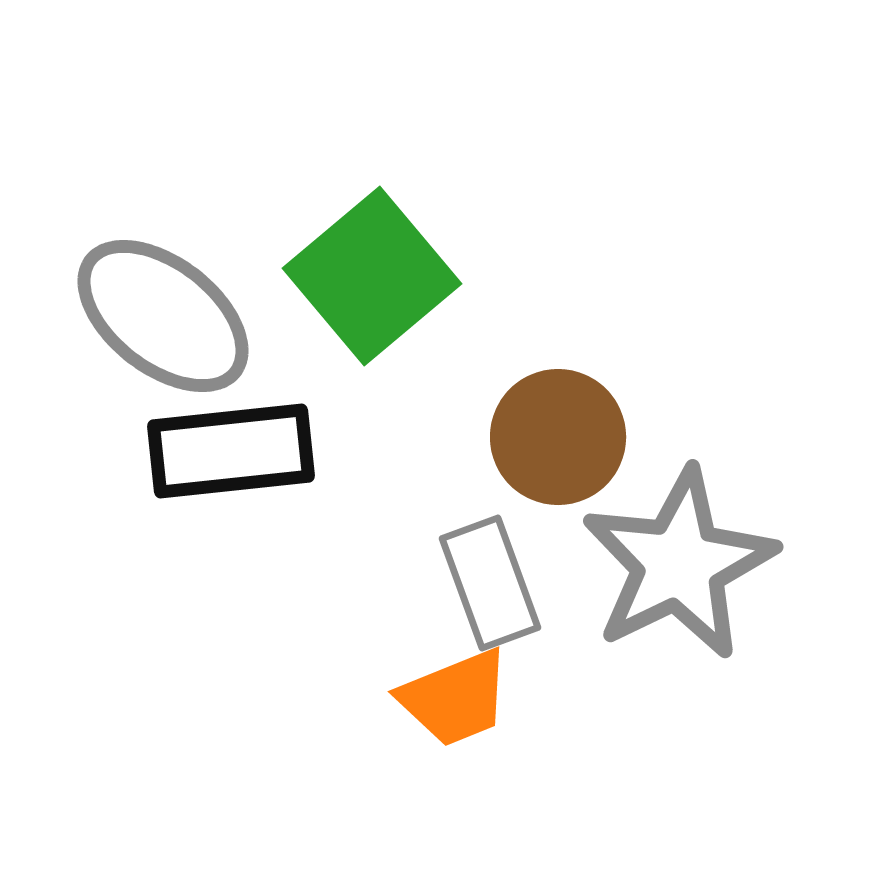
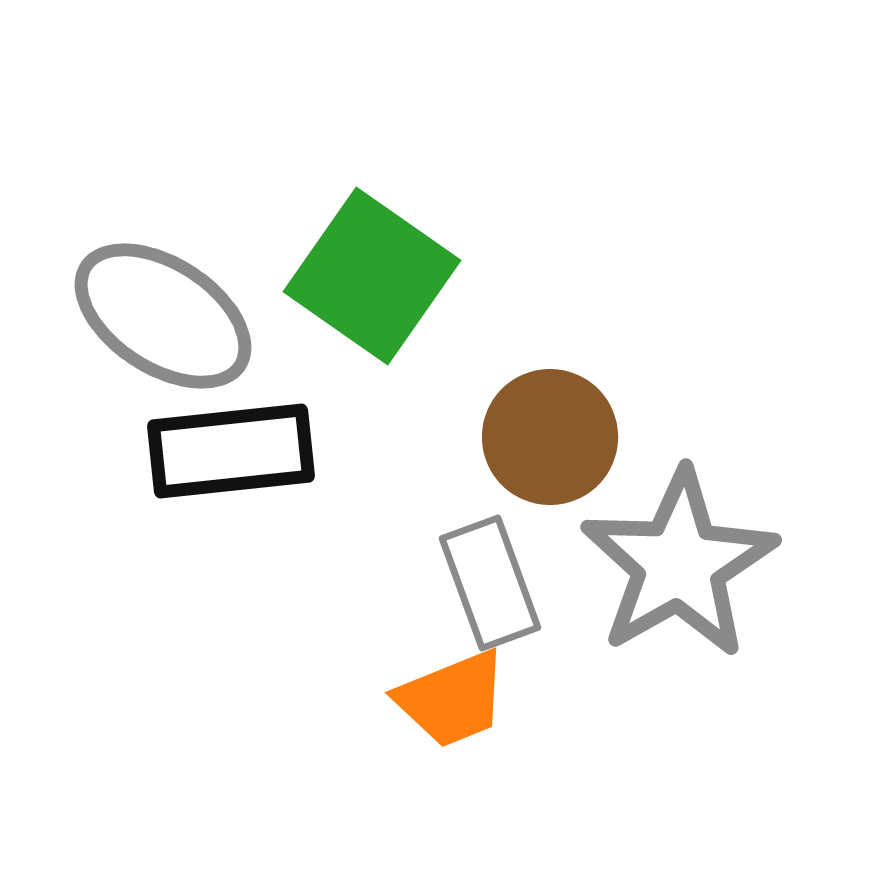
green square: rotated 15 degrees counterclockwise
gray ellipse: rotated 5 degrees counterclockwise
brown circle: moved 8 px left
gray star: rotated 4 degrees counterclockwise
orange trapezoid: moved 3 px left, 1 px down
